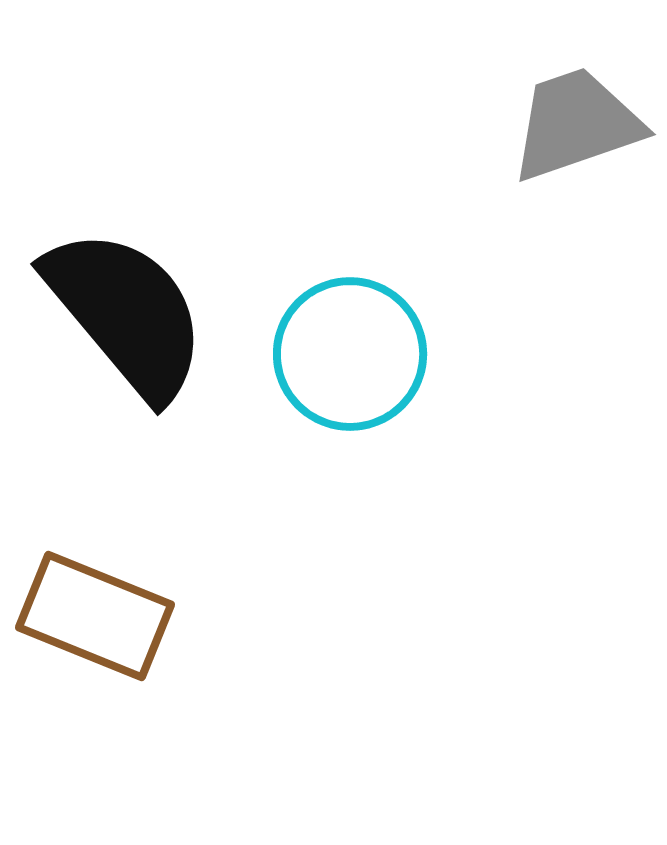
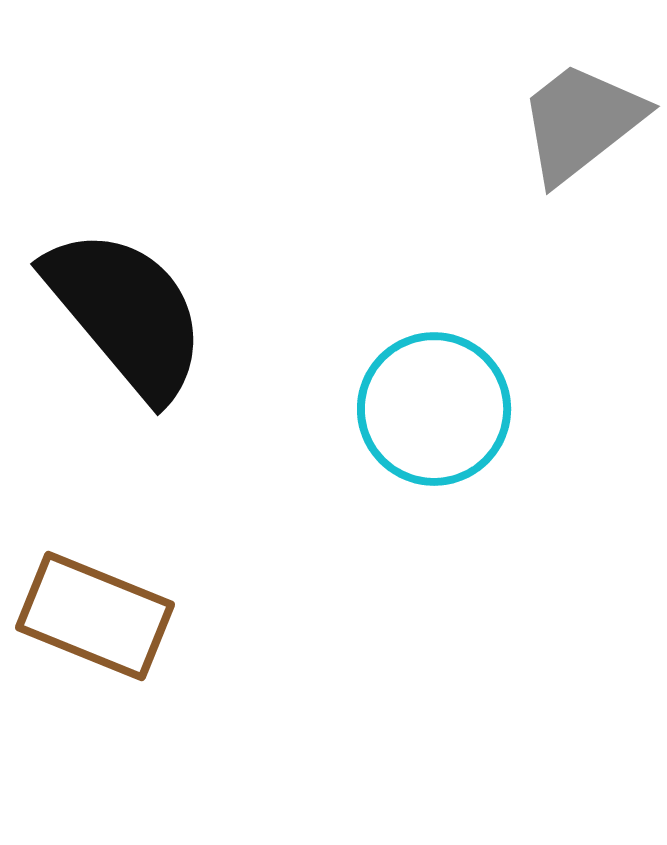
gray trapezoid: moved 5 px right, 2 px up; rotated 19 degrees counterclockwise
cyan circle: moved 84 px right, 55 px down
